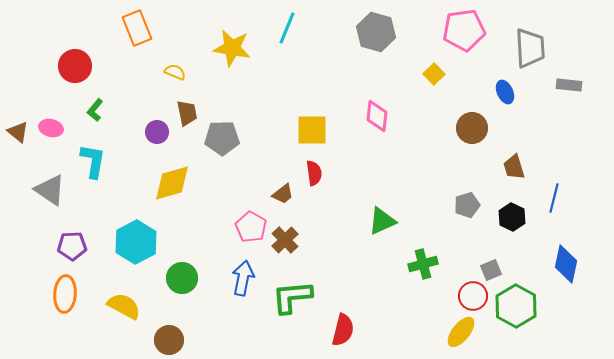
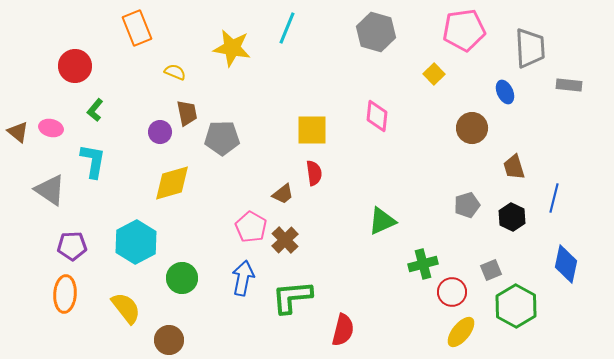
purple circle at (157, 132): moved 3 px right
red circle at (473, 296): moved 21 px left, 4 px up
yellow semicircle at (124, 306): moved 2 px right, 2 px down; rotated 24 degrees clockwise
